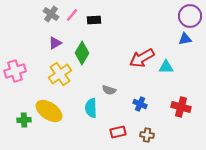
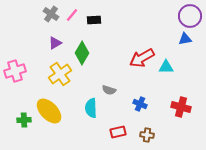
yellow ellipse: rotated 12 degrees clockwise
